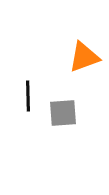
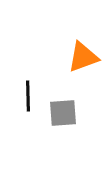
orange triangle: moved 1 px left
